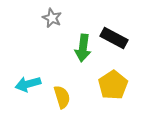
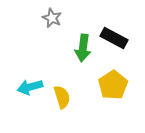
cyan arrow: moved 2 px right, 3 px down
